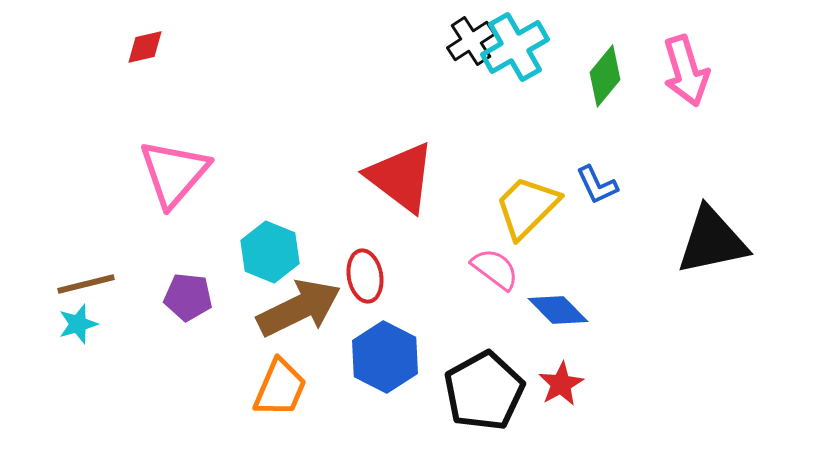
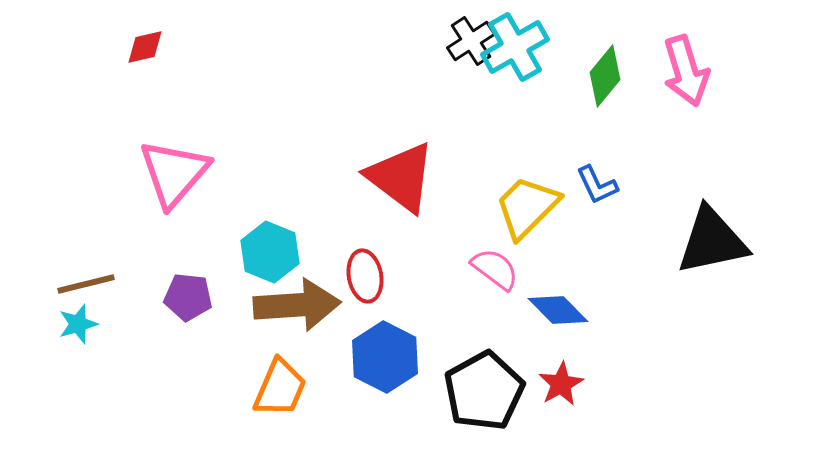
brown arrow: moved 2 px left, 3 px up; rotated 22 degrees clockwise
